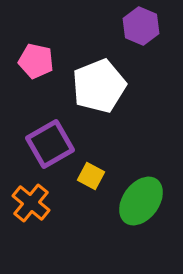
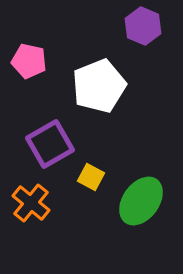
purple hexagon: moved 2 px right
pink pentagon: moved 7 px left
yellow square: moved 1 px down
